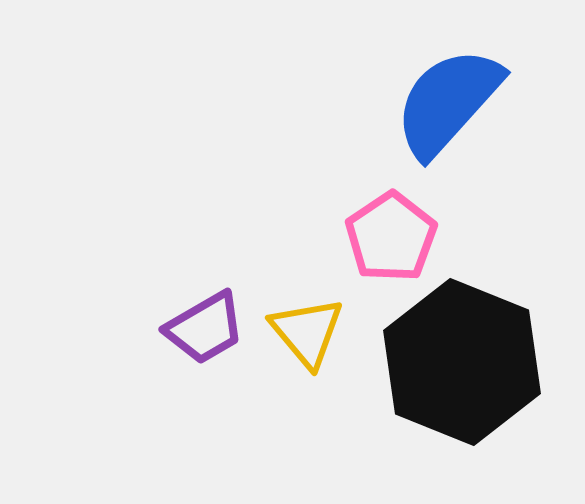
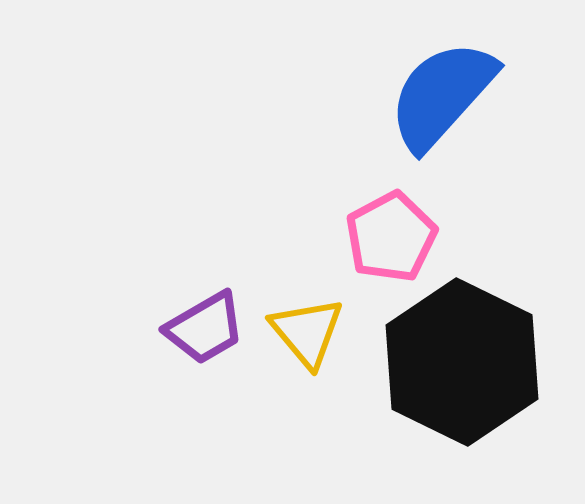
blue semicircle: moved 6 px left, 7 px up
pink pentagon: rotated 6 degrees clockwise
black hexagon: rotated 4 degrees clockwise
